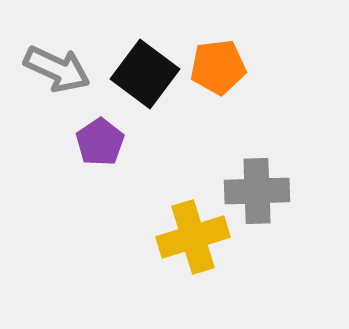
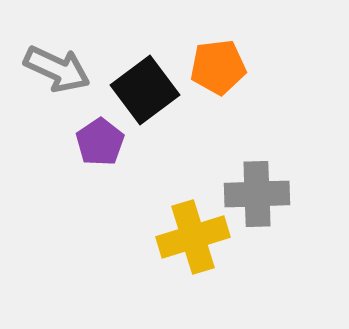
black square: moved 16 px down; rotated 16 degrees clockwise
gray cross: moved 3 px down
